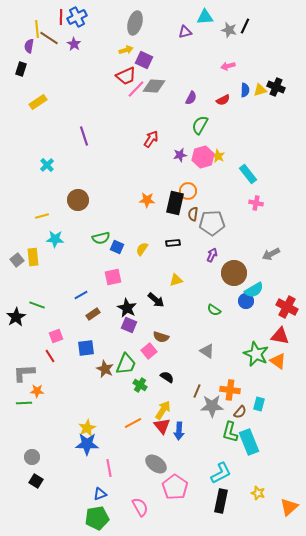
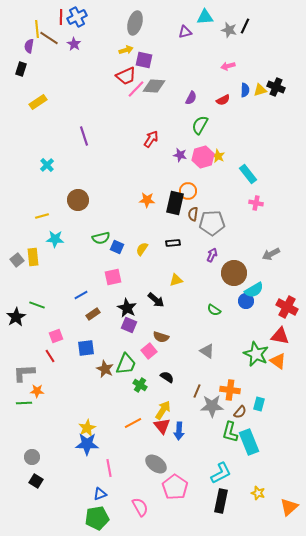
purple square at (144, 60): rotated 12 degrees counterclockwise
purple star at (180, 155): rotated 24 degrees clockwise
